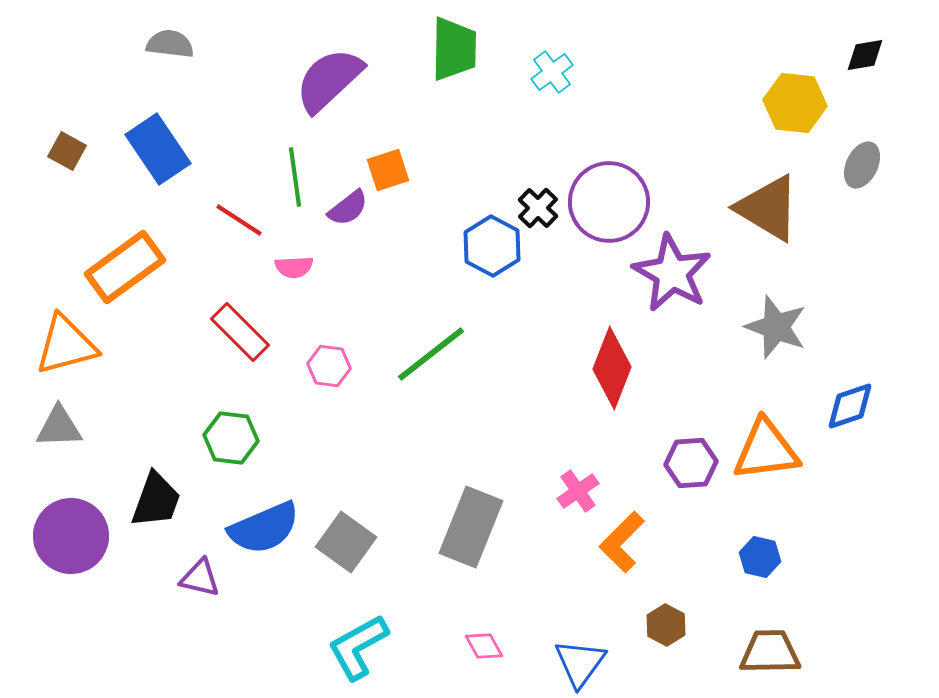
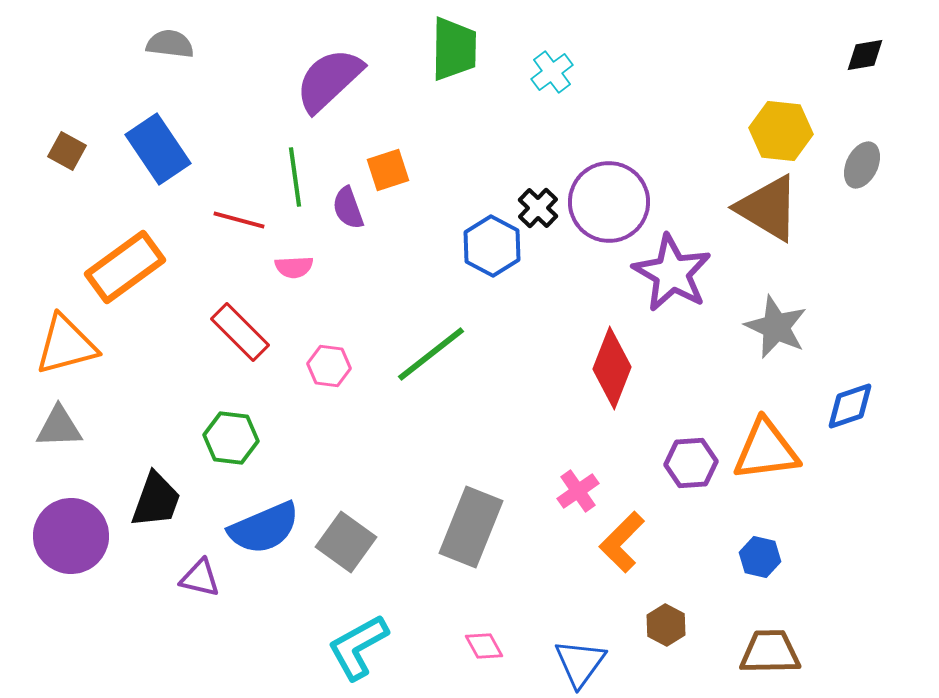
yellow hexagon at (795, 103): moved 14 px left, 28 px down
purple semicircle at (348, 208): rotated 108 degrees clockwise
red line at (239, 220): rotated 18 degrees counterclockwise
gray star at (776, 327): rotated 4 degrees clockwise
